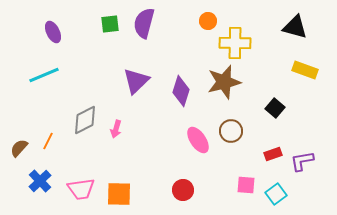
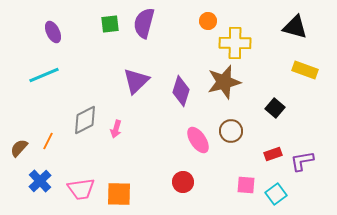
red circle: moved 8 px up
